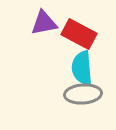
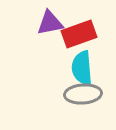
purple triangle: moved 6 px right
red rectangle: rotated 48 degrees counterclockwise
